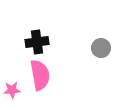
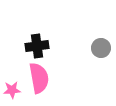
black cross: moved 4 px down
pink semicircle: moved 1 px left, 3 px down
